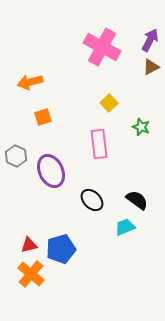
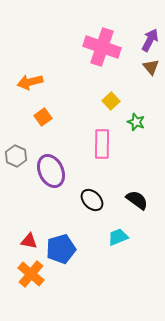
pink cross: rotated 9 degrees counterclockwise
brown triangle: rotated 42 degrees counterclockwise
yellow square: moved 2 px right, 2 px up
orange square: rotated 18 degrees counterclockwise
green star: moved 5 px left, 5 px up
pink rectangle: moved 3 px right; rotated 8 degrees clockwise
cyan trapezoid: moved 7 px left, 10 px down
red triangle: moved 4 px up; rotated 24 degrees clockwise
